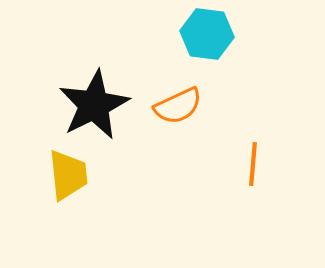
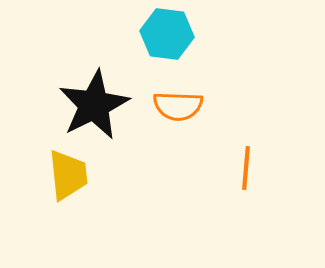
cyan hexagon: moved 40 px left
orange semicircle: rotated 27 degrees clockwise
orange line: moved 7 px left, 4 px down
